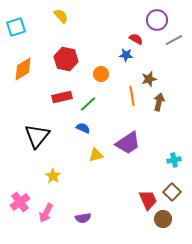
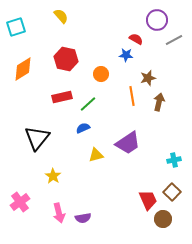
brown star: moved 1 px left, 1 px up
blue semicircle: rotated 48 degrees counterclockwise
black triangle: moved 2 px down
pink arrow: moved 13 px right; rotated 42 degrees counterclockwise
